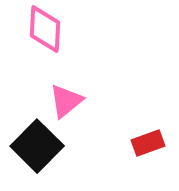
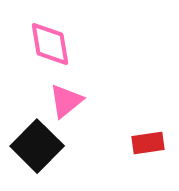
pink diamond: moved 5 px right, 15 px down; rotated 12 degrees counterclockwise
red rectangle: rotated 12 degrees clockwise
